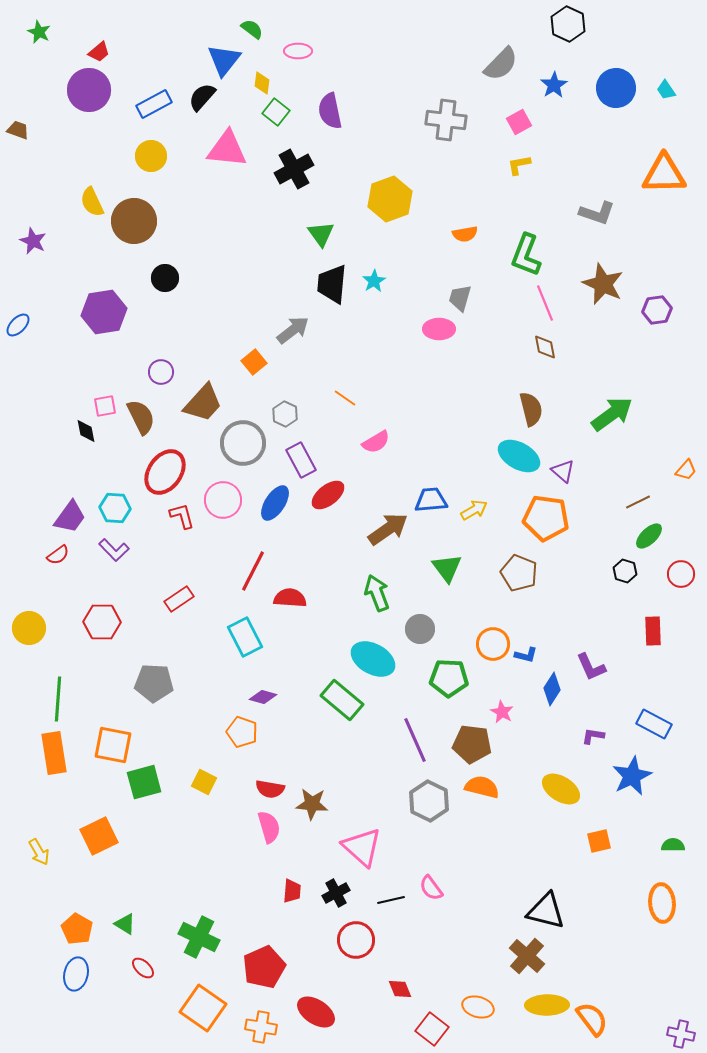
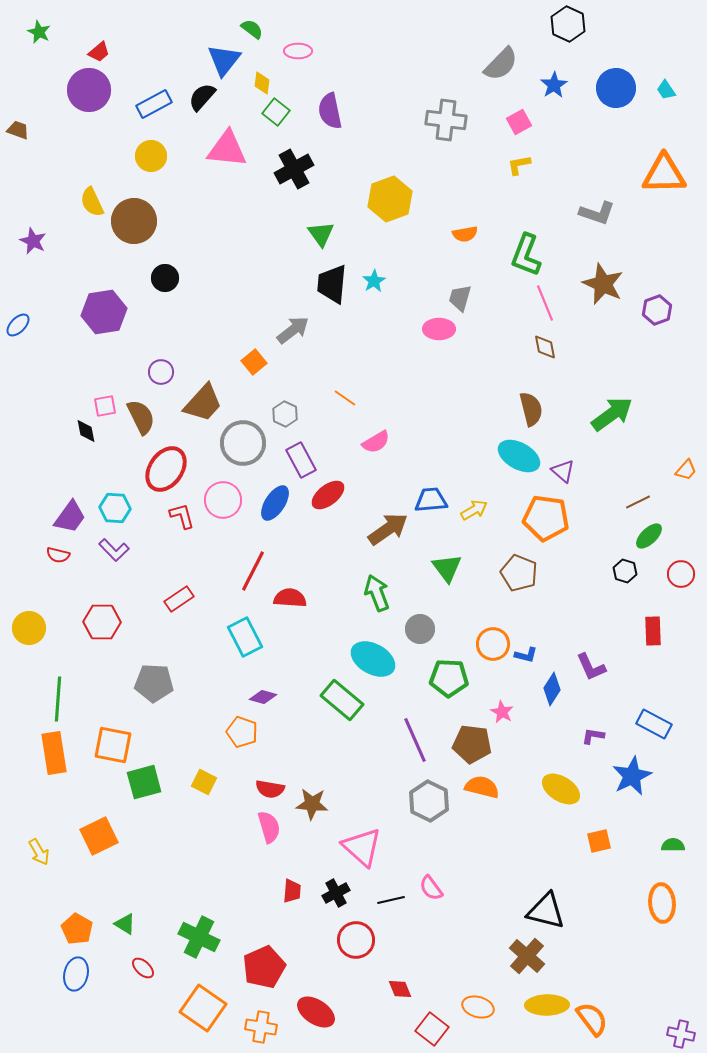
purple hexagon at (657, 310): rotated 12 degrees counterclockwise
red ellipse at (165, 472): moved 1 px right, 3 px up
red semicircle at (58, 555): rotated 50 degrees clockwise
